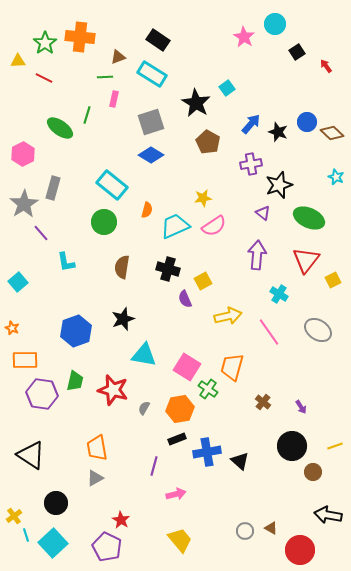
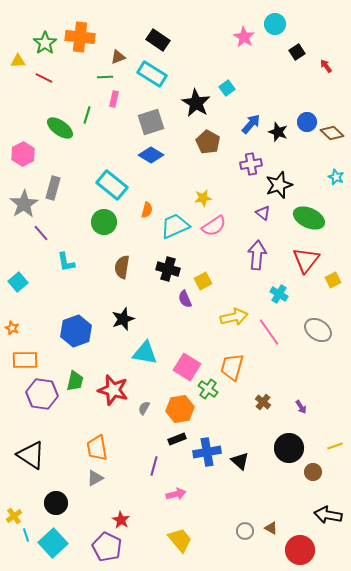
yellow arrow at (228, 316): moved 6 px right, 1 px down
cyan triangle at (144, 355): moved 1 px right, 2 px up
black circle at (292, 446): moved 3 px left, 2 px down
